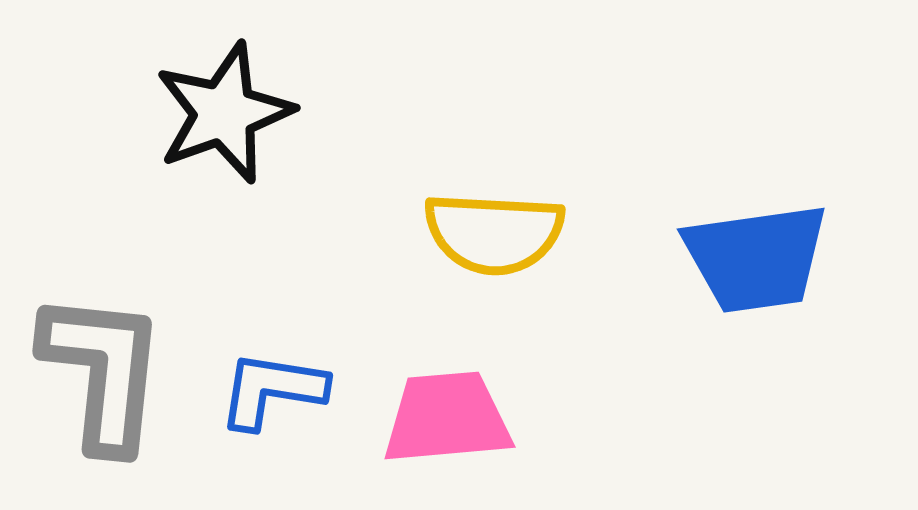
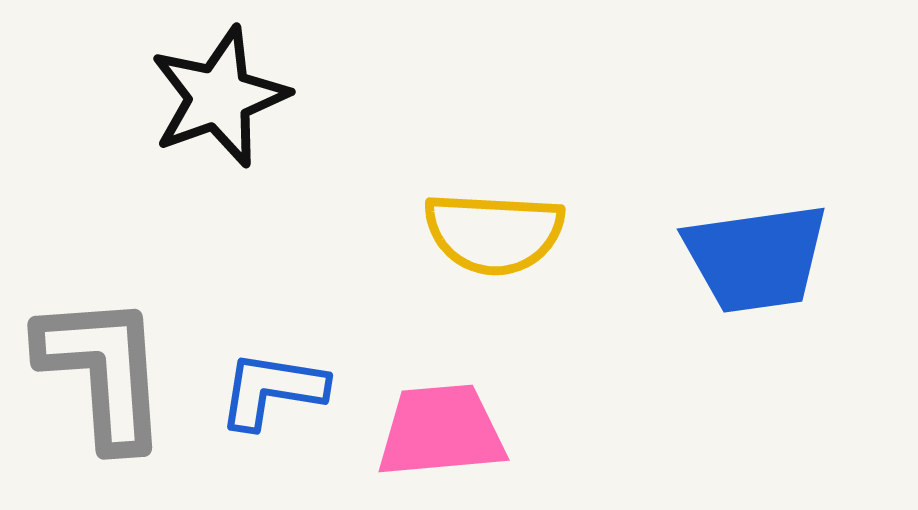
black star: moved 5 px left, 16 px up
gray L-shape: rotated 10 degrees counterclockwise
pink trapezoid: moved 6 px left, 13 px down
